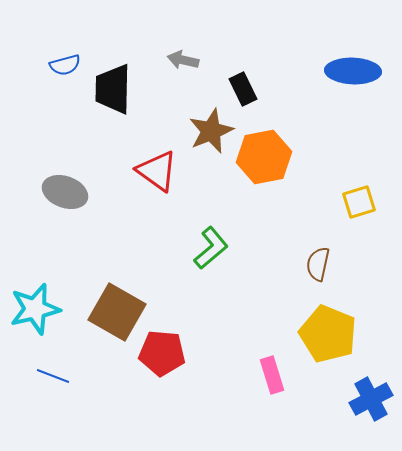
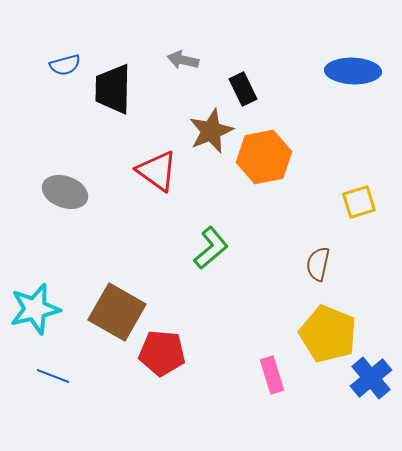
blue cross: moved 21 px up; rotated 12 degrees counterclockwise
